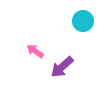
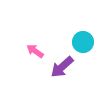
cyan circle: moved 21 px down
